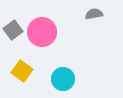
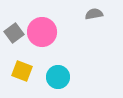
gray square: moved 1 px right, 3 px down
yellow square: rotated 15 degrees counterclockwise
cyan circle: moved 5 px left, 2 px up
